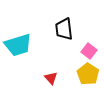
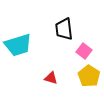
pink square: moved 5 px left
yellow pentagon: moved 1 px right, 2 px down
red triangle: rotated 32 degrees counterclockwise
